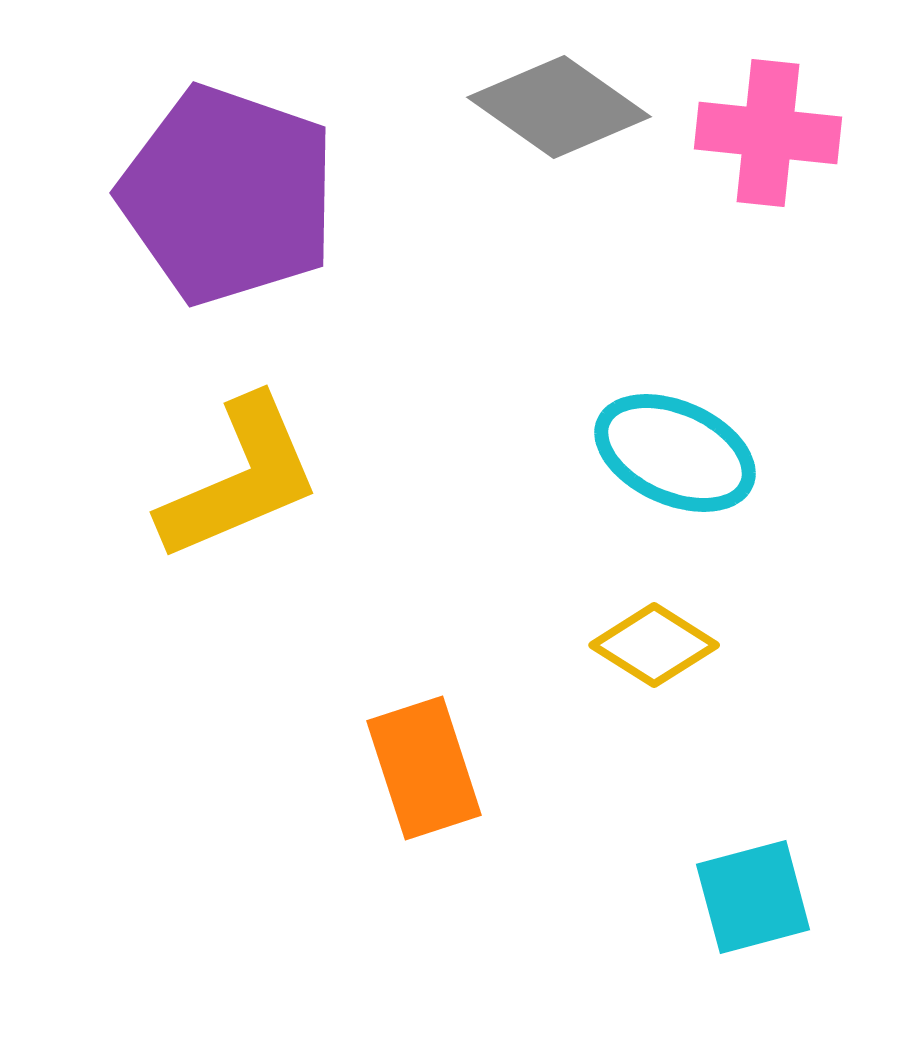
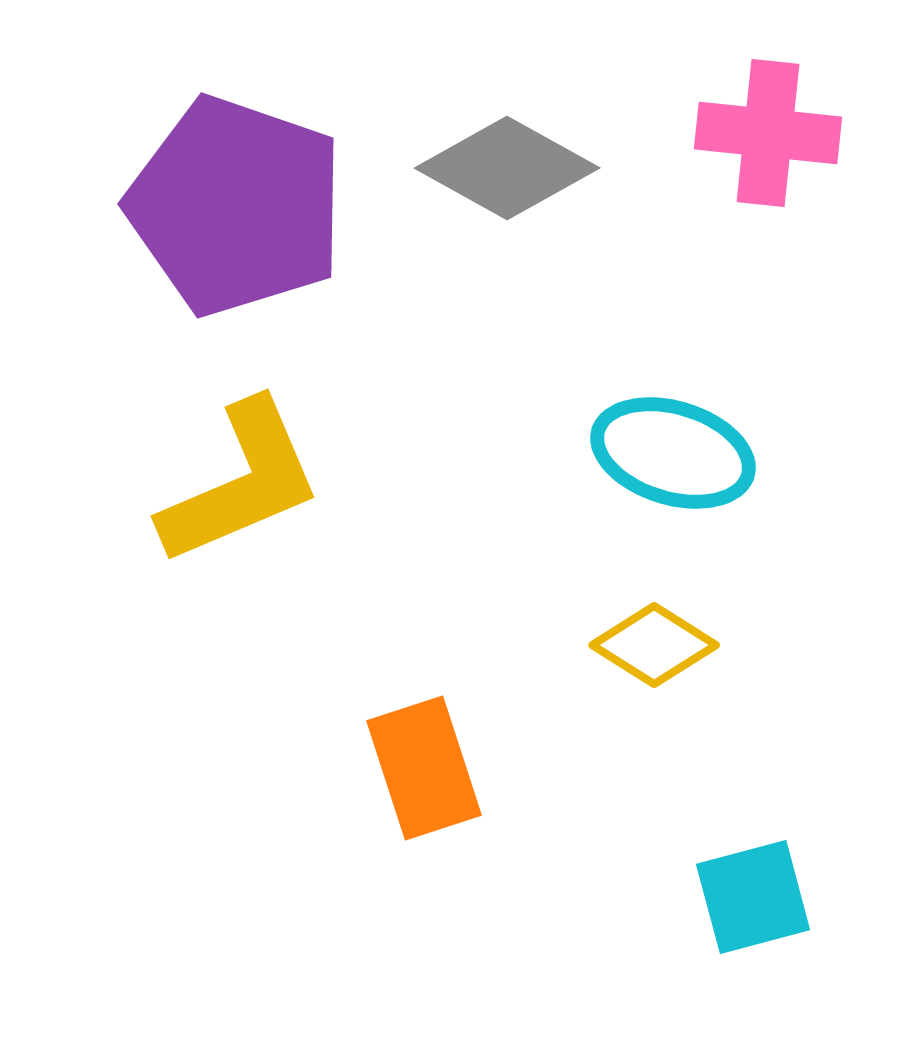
gray diamond: moved 52 px left, 61 px down; rotated 6 degrees counterclockwise
purple pentagon: moved 8 px right, 11 px down
cyan ellipse: moved 2 px left; rotated 7 degrees counterclockwise
yellow L-shape: moved 1 px right, 4 px down
